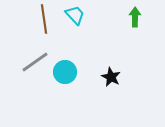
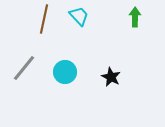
cyan trapezoid: moved 4 px right, 1 px down
brown line: rotated 20 degrees clockwise
gray line: moved 11 px left, 6 px down; rotated 16 degrees counterclockwise
